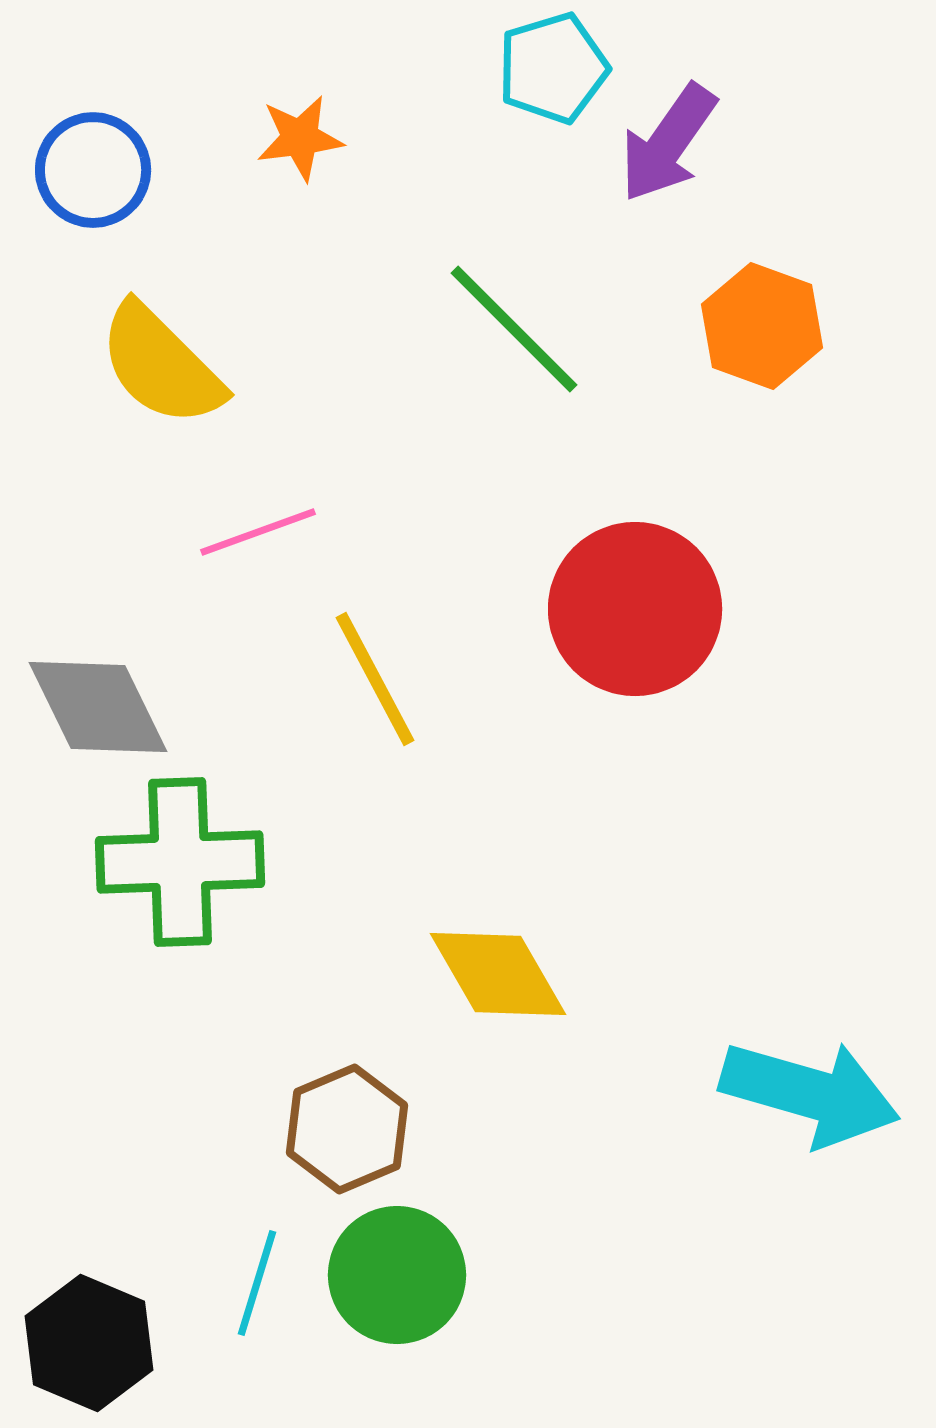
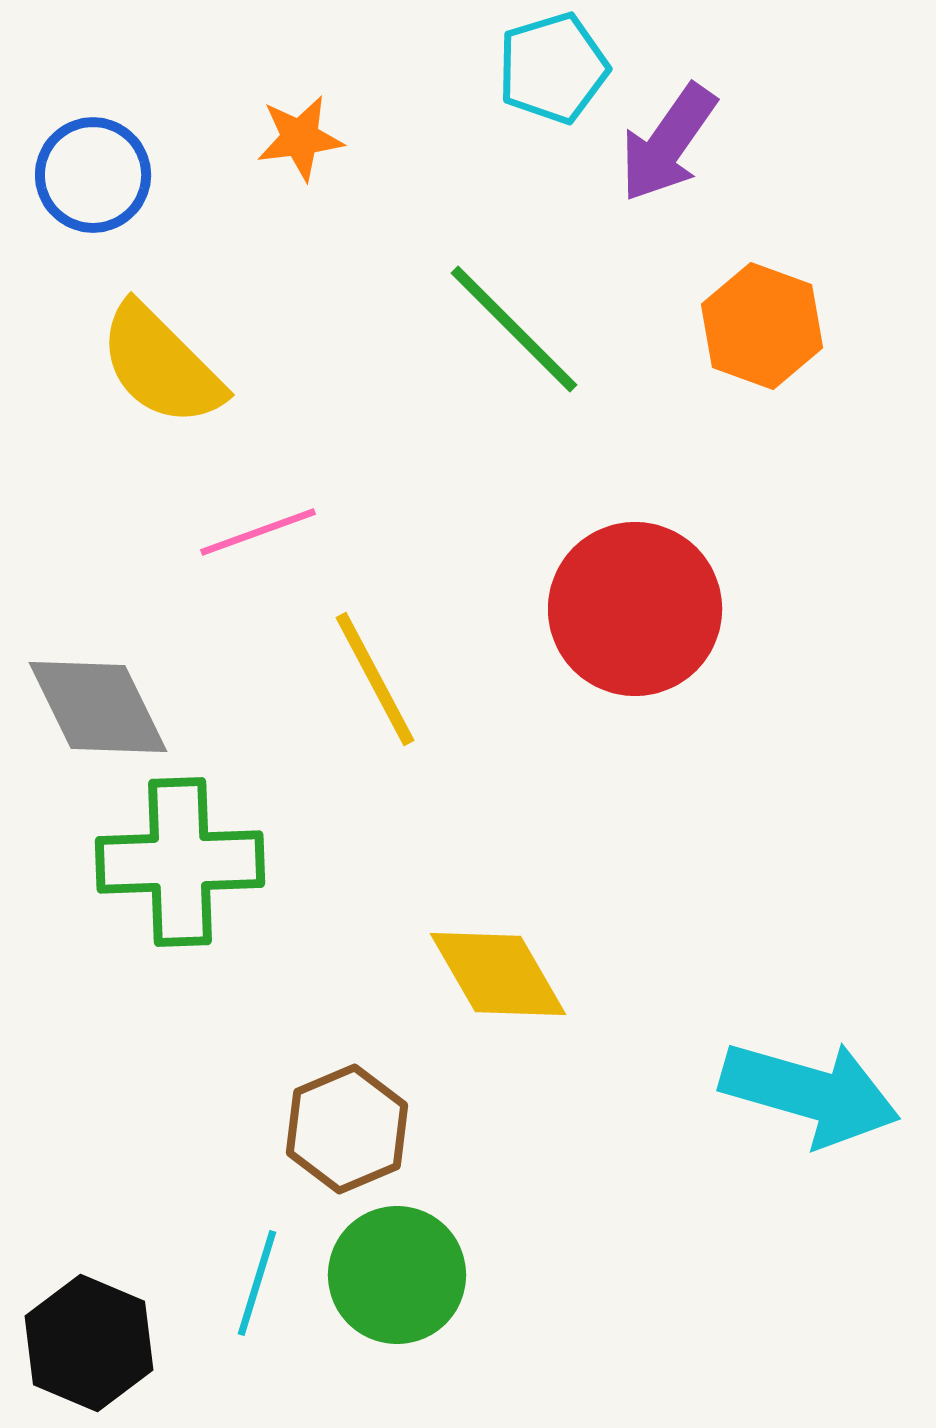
blue circle: moved 5 px down
